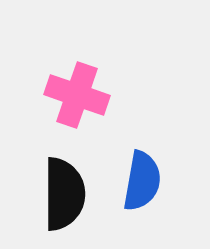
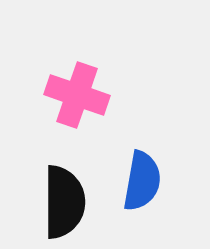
black semicircle: moved 8 px down
